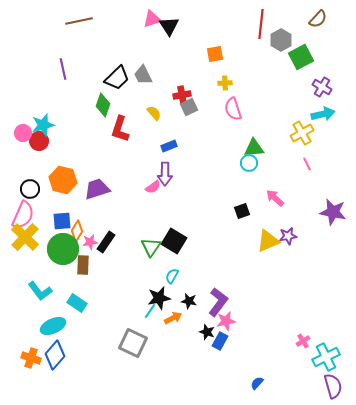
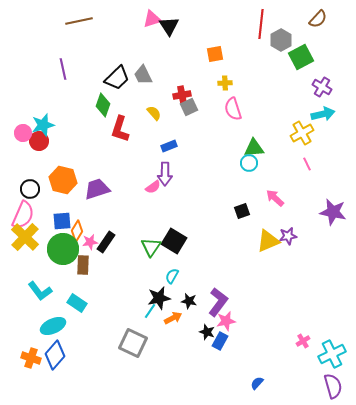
cyan cross at (326, 357): moved 6 px right, 3 px up
